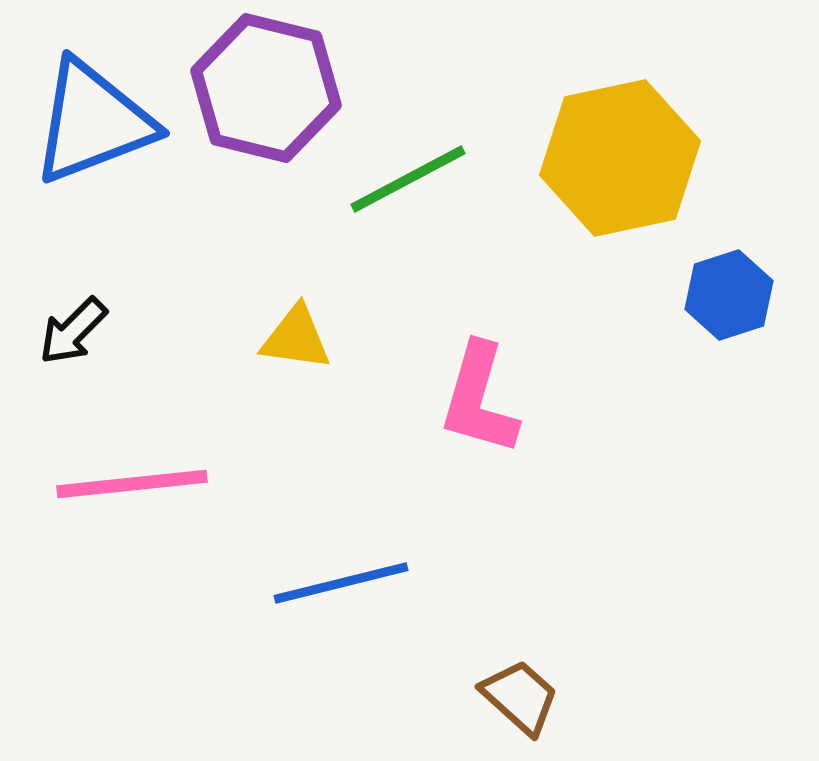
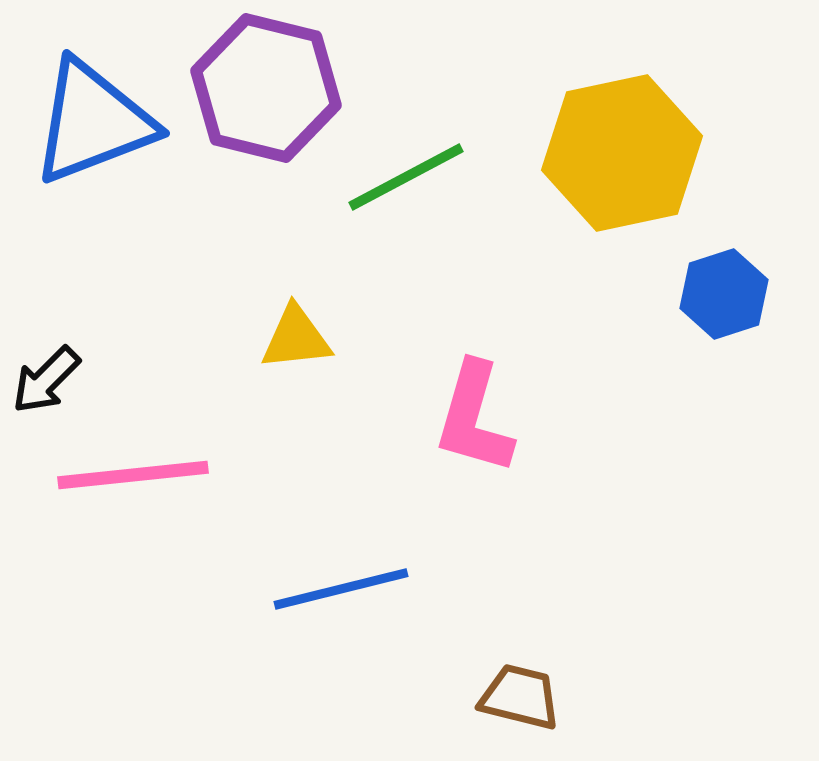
yellow hexagon: moved 2 px right, 5 px up
green line: moved 2 px left, 2 px up
blue hexagon: moved 5 px left, 1 px up
black arrow: moved 27 px left, 49 px down
yellow triangle: rotated 14 degrees counterclockwise
pink L-shape: moved 5 px left, 19 px down
pink line: moved 1 px right, 9 px up
blue line: moved 6 px down
brown trapezoid: rotated 28 degrees counterclockwise
